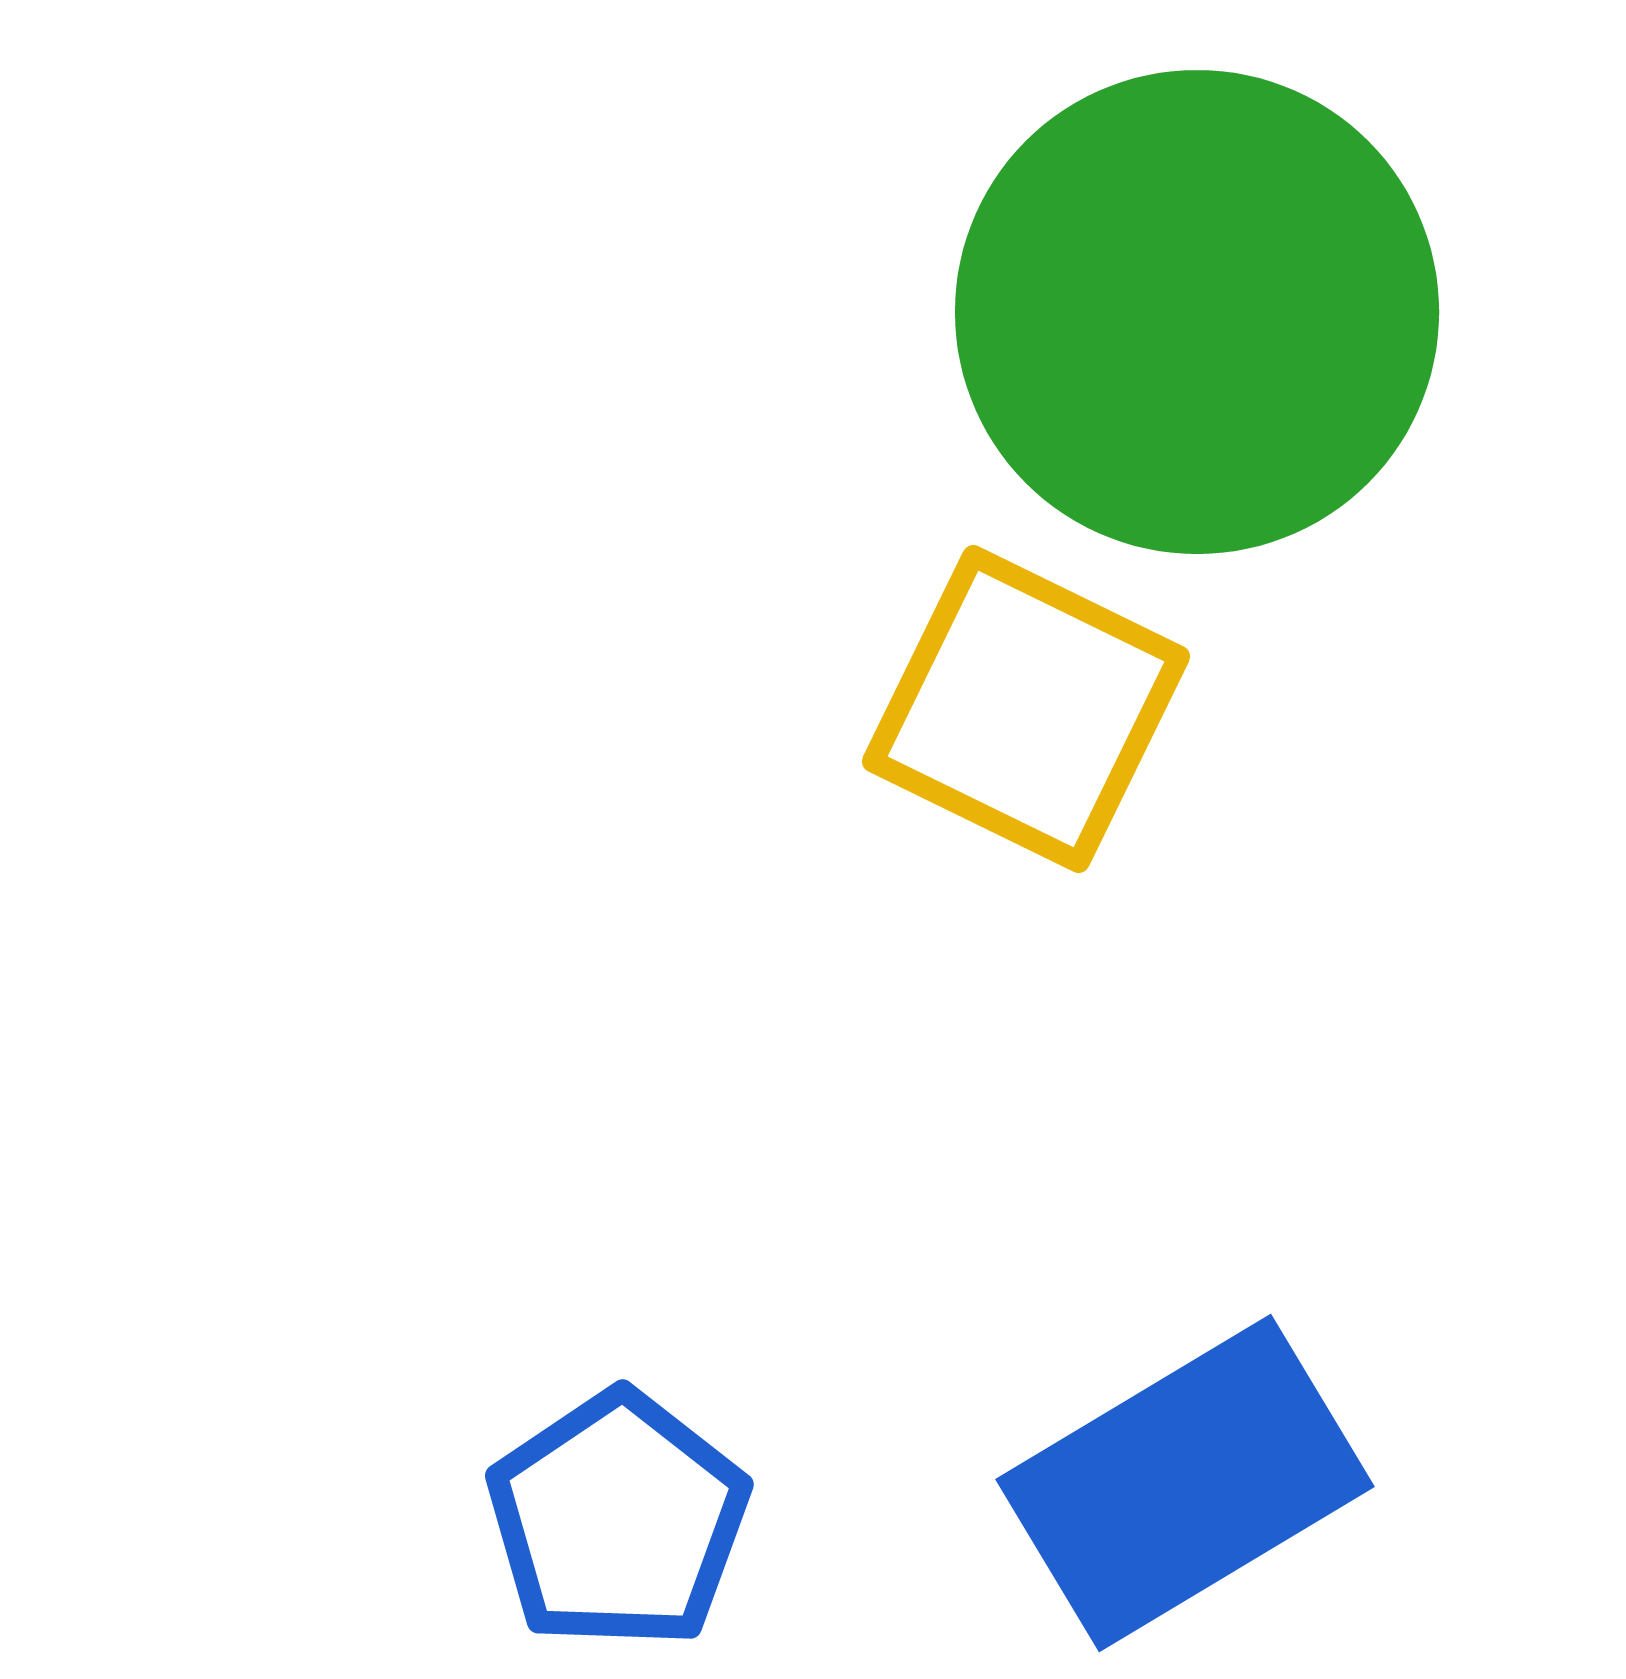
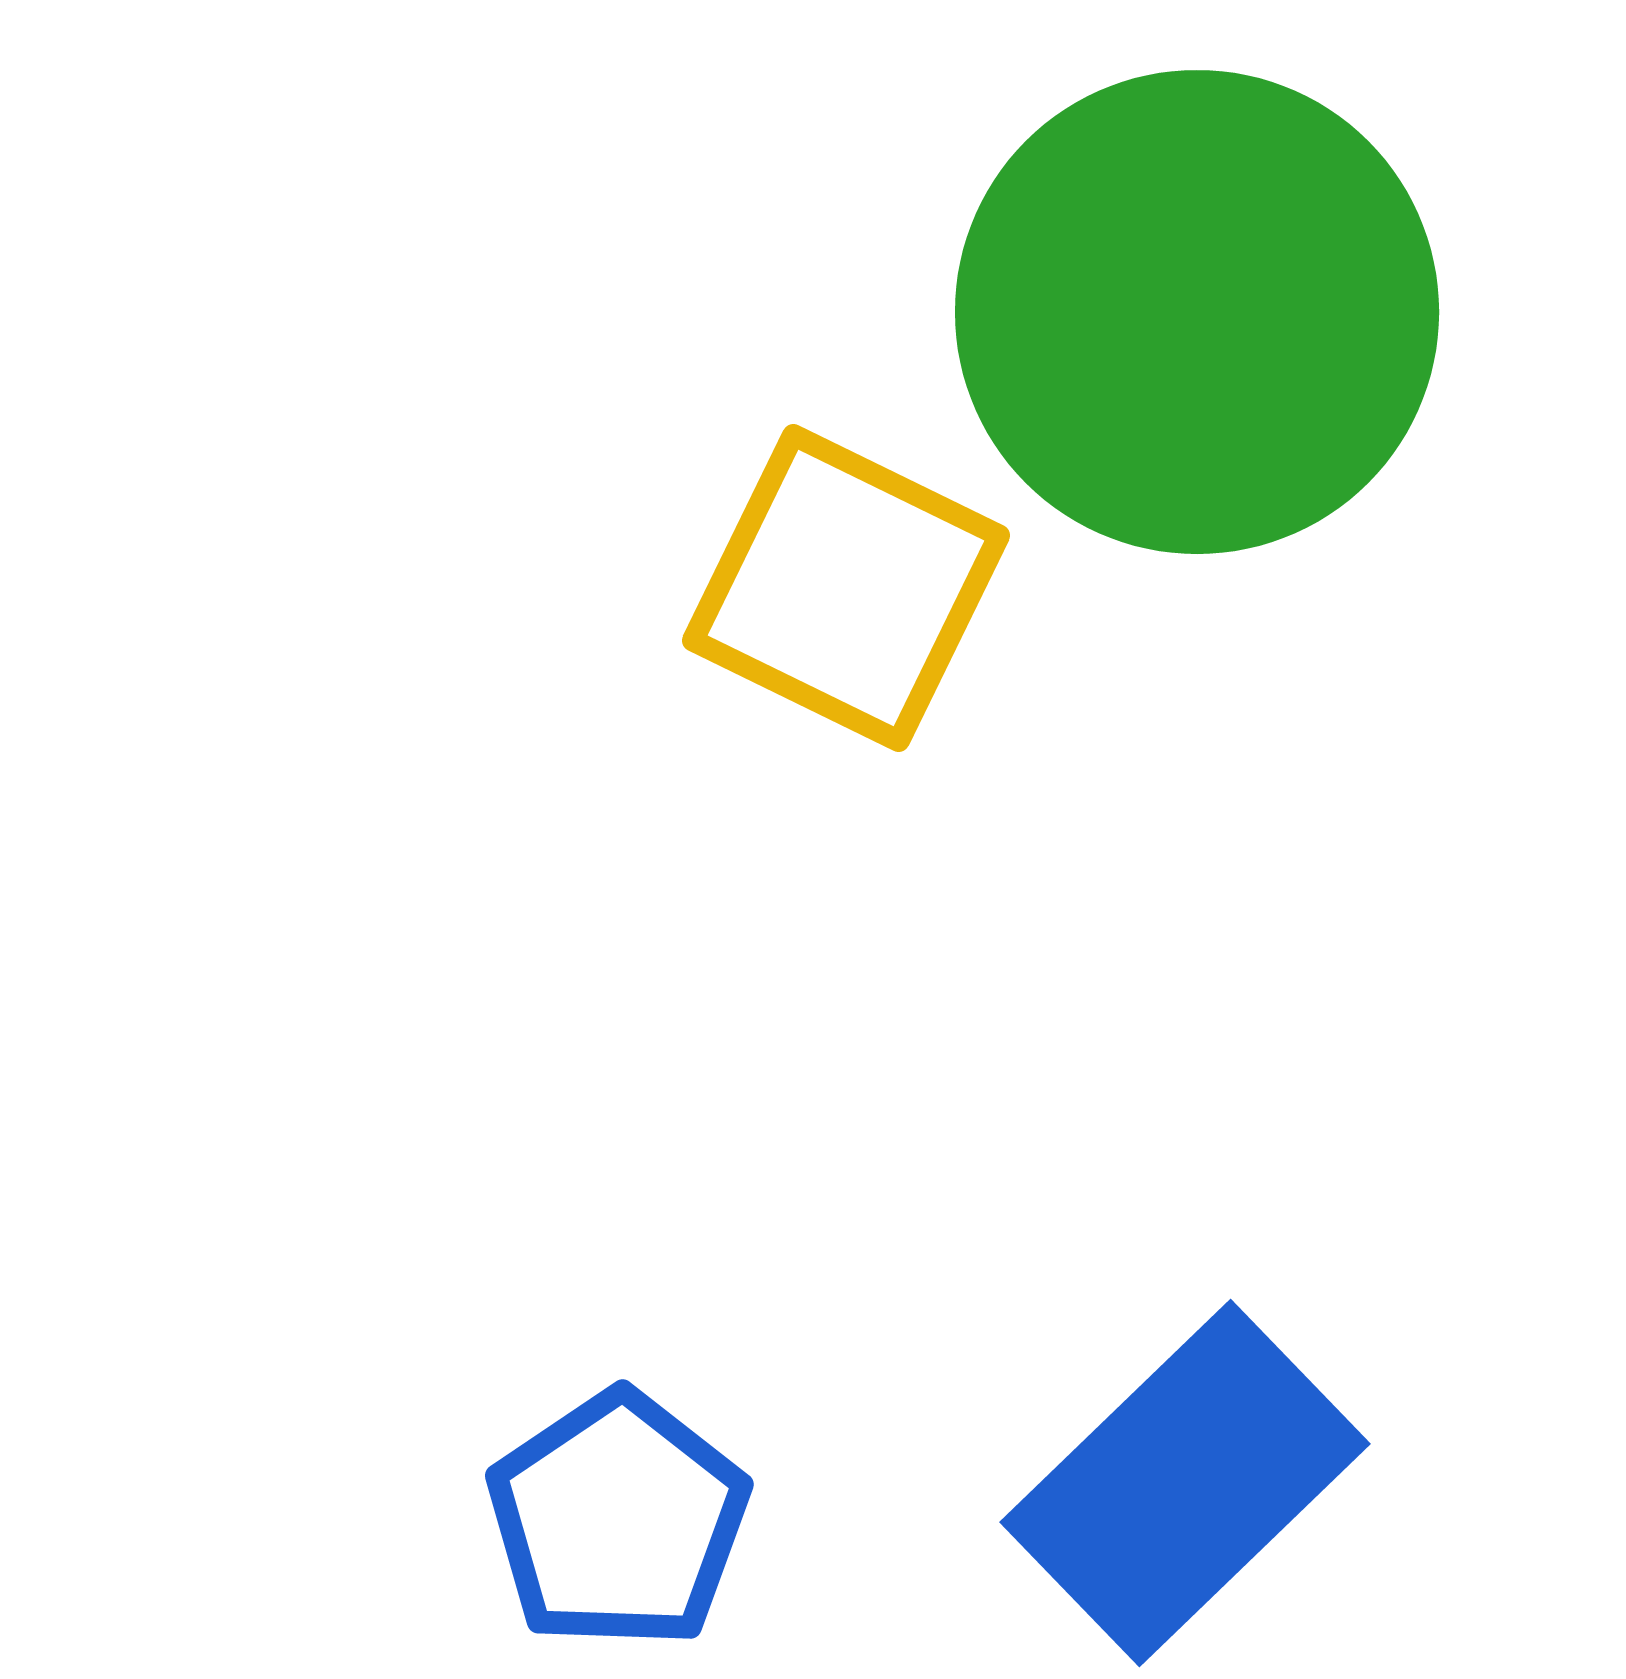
yellow square: moved 180 px left, 121 px up
blue rectangle: rotated 13 degrees counterclockwise
